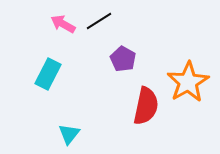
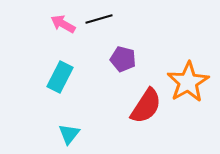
black line: moved 2 px up; rotated 16 degrees clockwise
purple pentagon: rotated 15 degrees counterclockwise
cyan rectangle: moved 12 px right, 3 px down
red semicircle: rotated 21 degrees clockwise
